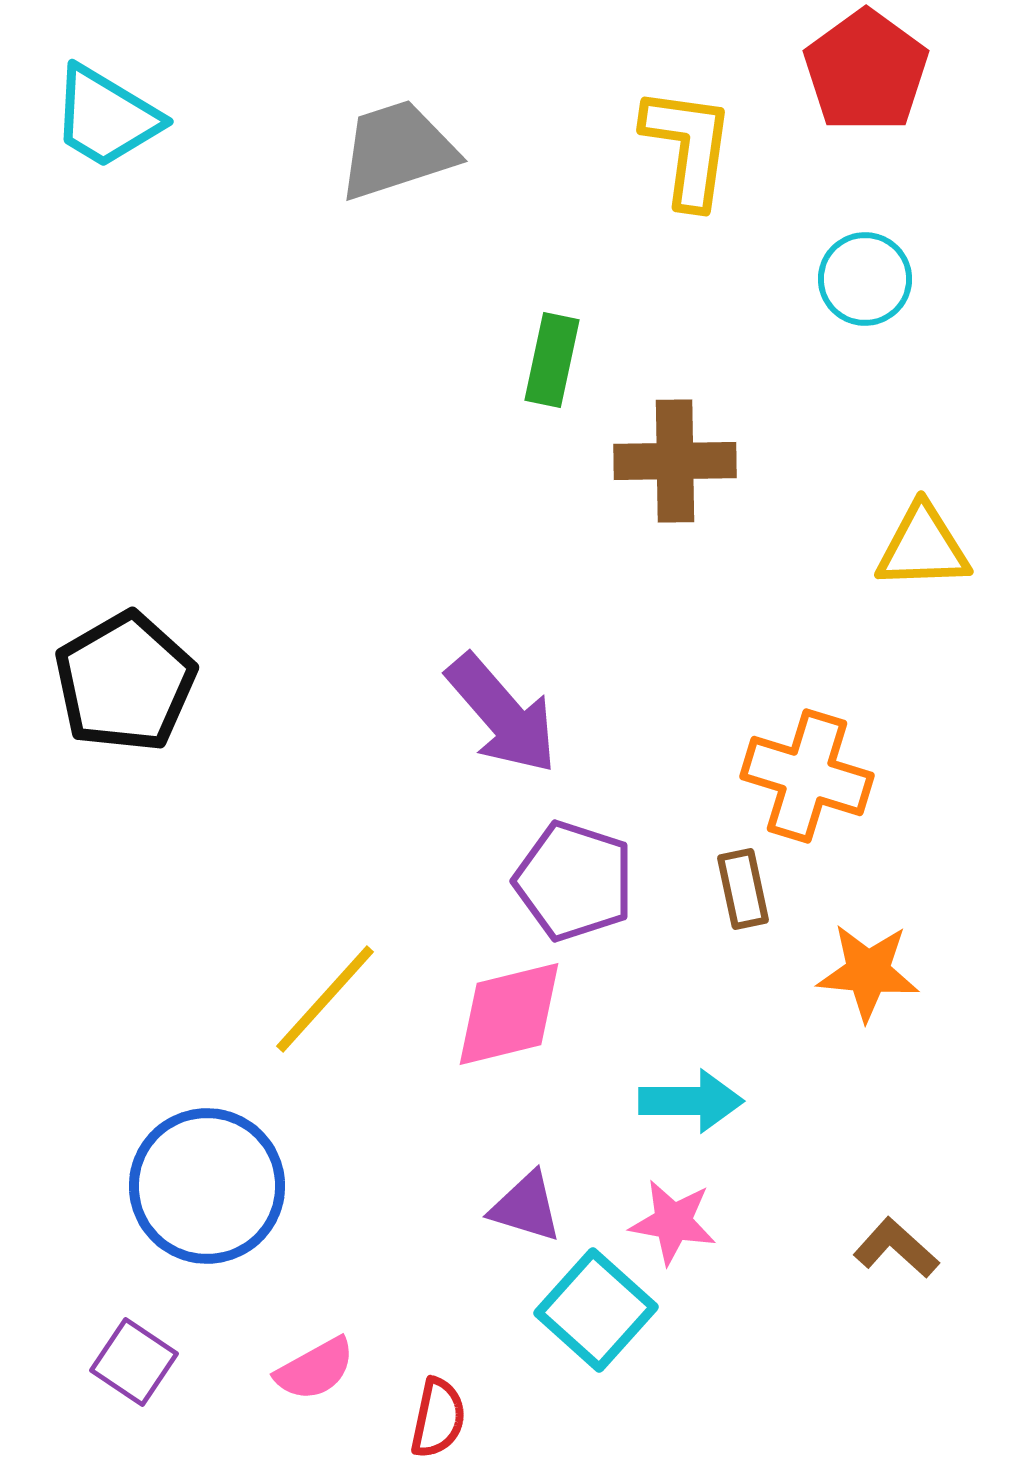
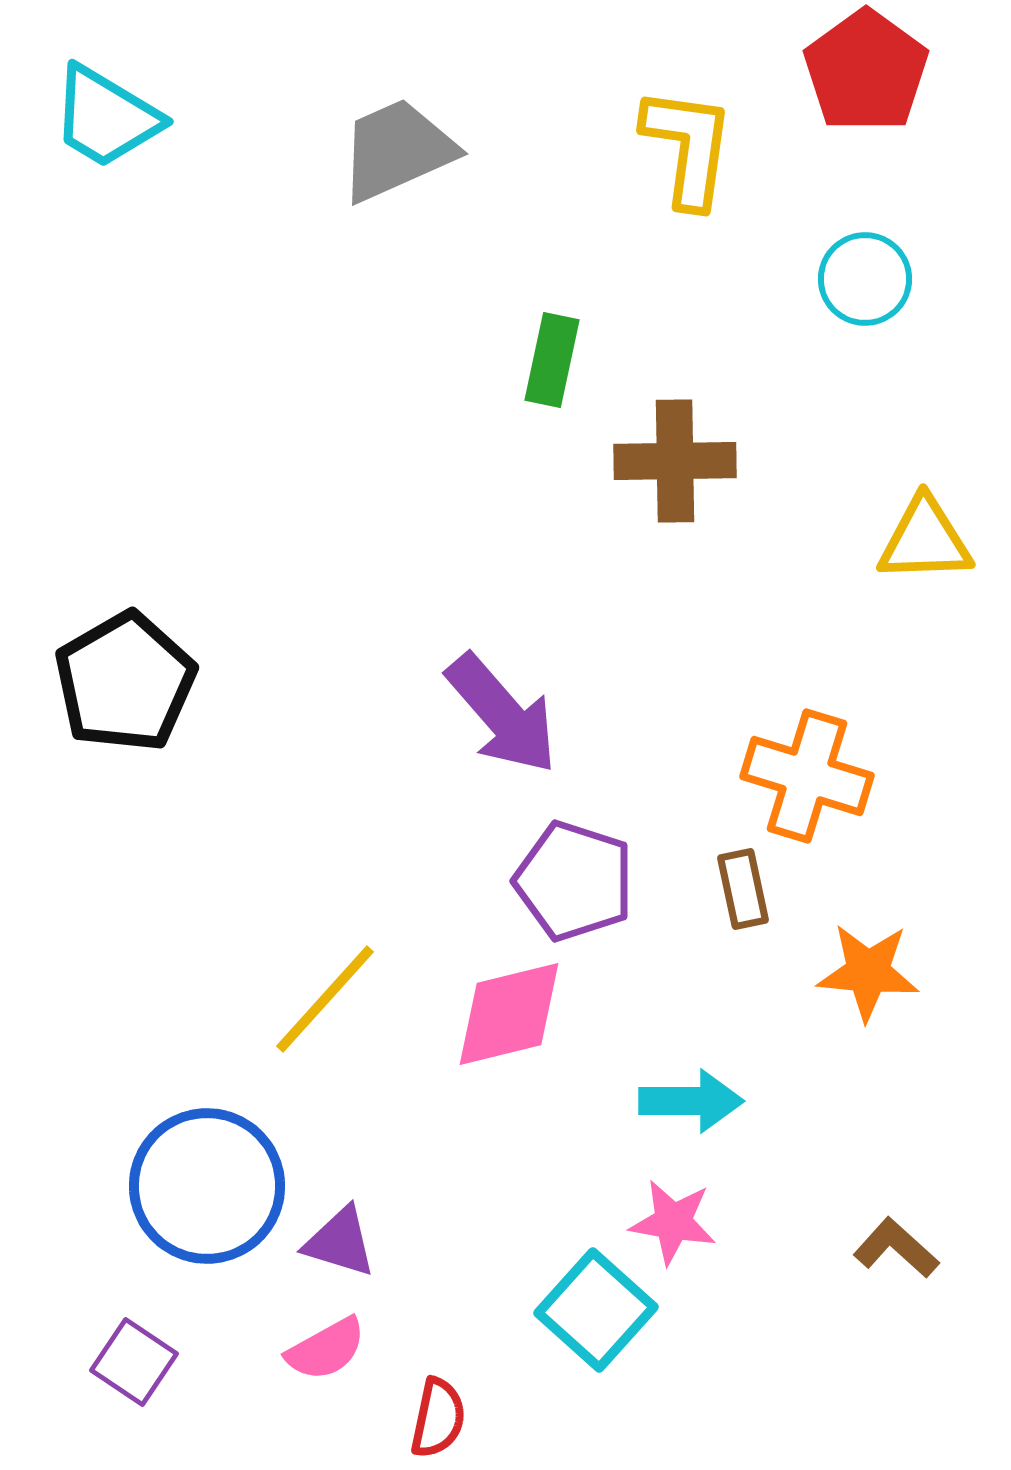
gray trapezoid: rotated 6 degrees counterclockwise
yellow triangle: moved 2 px right, 7 px up
purple triangle: moved 186 px left, 35 px down
pink semicircle: moved 11 px right, 20 px up
